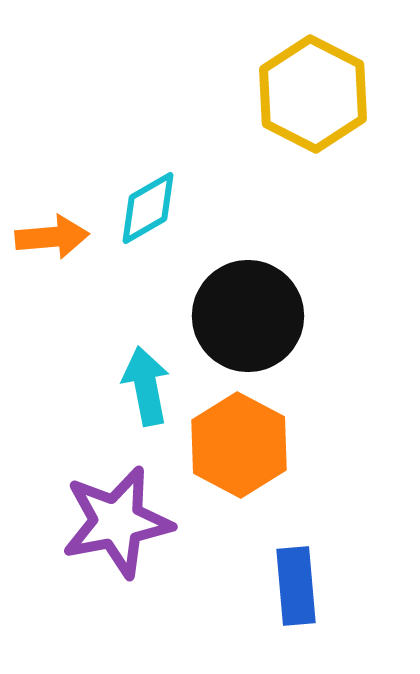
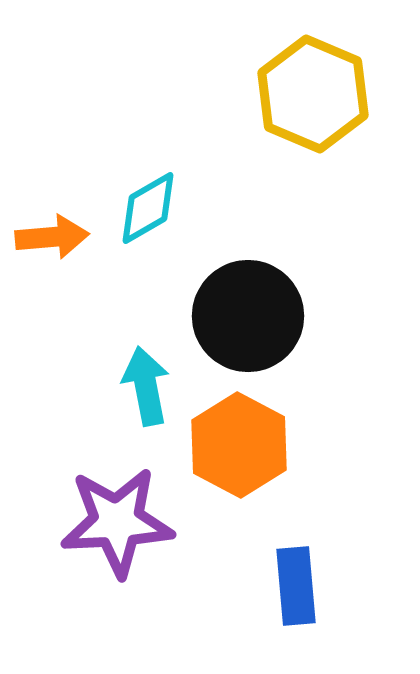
yellow hexagon: rotated 4 degrees counterclockwise
purple star: rotated 8 degrees clockwise
